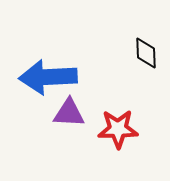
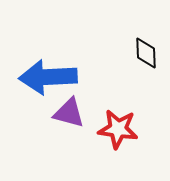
purple triangle: rotated 12 degrees clockwise
red star: rotated 9 degrees clockwise
